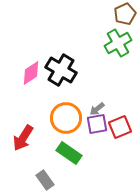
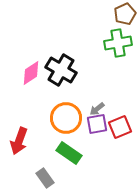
green cross: rotated 20 degrees clockwise
red arrow: moved 4 px left, 3 px down; rotated 12 degrees counterclockwise
gray rectangle: moved 2 px up
